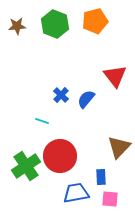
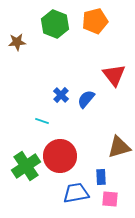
brown star: moved 16 px down
red triangle: moved 1 px left, 1 px up
brown triangle: rotated 30 degrees clockwise
